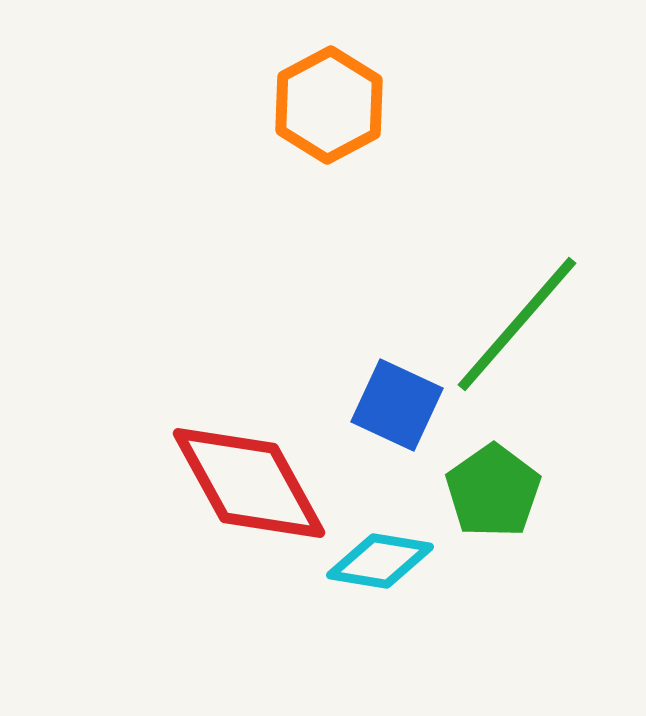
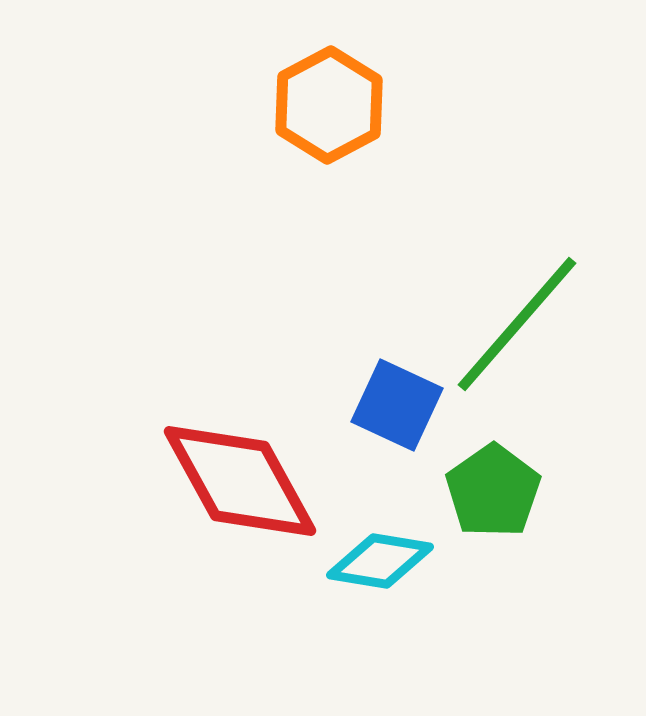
red diamond: moved 9 px left, 2 px up
